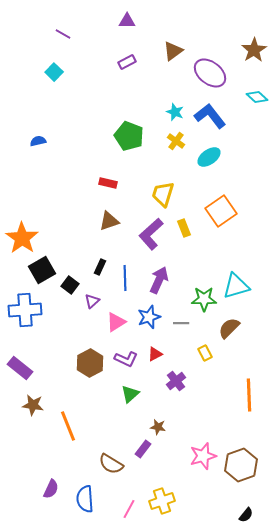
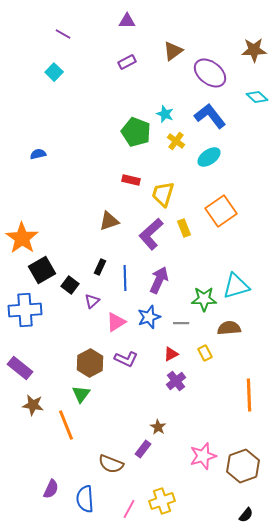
brown star at (254, 50): rotated 30 degrees clockwise
cyan star at (175, 112): moved 10 px left, 2 px down
green pentagon at (129, 136): moved 7 px right, 4 px up
blue semicircle at (38, 141): moved 13 px down
red rectangle at (108, 183): moved 23 px right, 3 px up
brown semicircle at (229, 328): rotated 40 degrees clockwise
red triangle at (155, 354): moved 16 px right
green triangle at (130, 394): moved 49 px left; rotated 12 degrees counterclockwise
orange line at (68, 426): moved 2 px left, 1 px up
brown star at (158, 427): rotated 21 degrees clockwise
brown semicircle at (111, 464): rotated 10 degrees counterclockwise
brown hexagon at (241, 465): moved 2 px right, 1 px down
